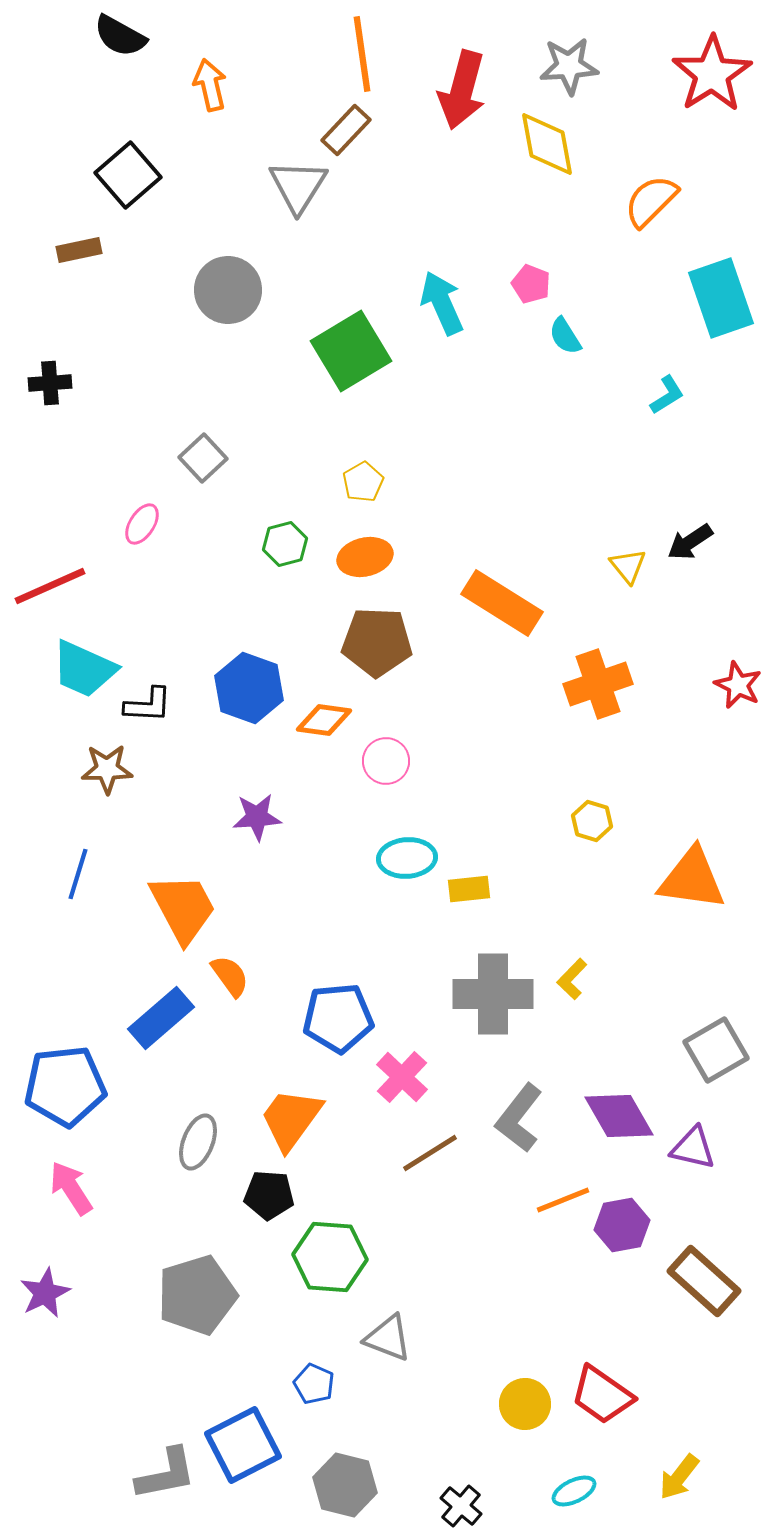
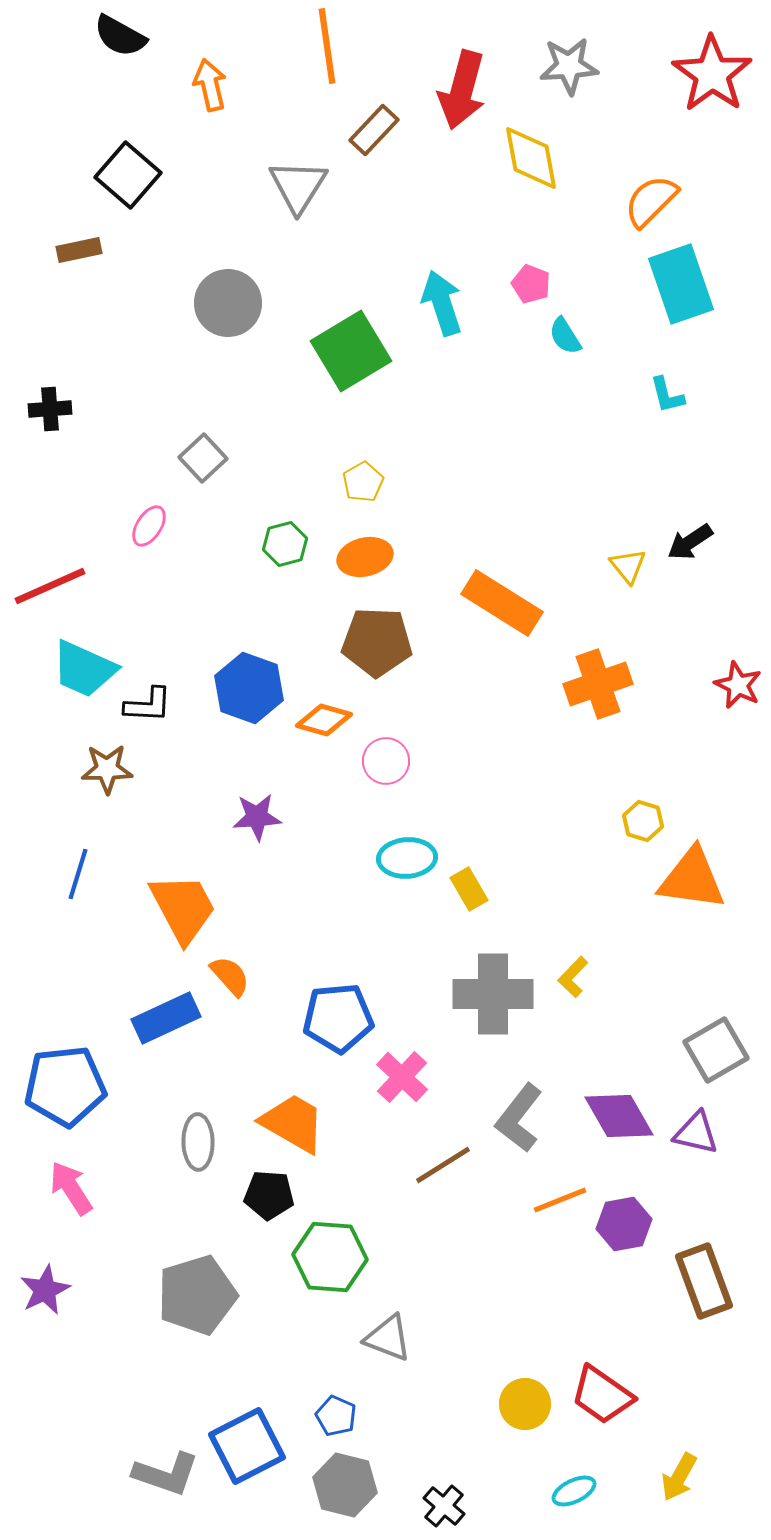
orange line at (362, 54): moved 35 px left, 8 px up
red star at (712, 74): rotated 4 degrees counterclockwise
brown rectangle at (346, 130): moved 28 px right
yellow diamond at (547, 144): moved 16 px left, 14 px down
black square at (128, 175): rotated 8 degrees counterclockwise
gray circle at (228, 290): moved 13 px down
cyan rectangle at (721, 298): moved 40 px left, 14 px up
cyan arrow at (442, 303): rotated 6 degrees clockwise
black cross at (50, 383): moved 26 px down
cyan L-shape at (667, 395): rotated 108 degrees clockwise
pink ellipse at (142, 524): moved 7 px right, 2 px down
orange diamond at (324, 720): rotated 8 degrees clockwise
yellow hexagon at (592, 821): moved 51 px right
yellow rectangle at (469, 889): rotated 66 degrees clockwise
orange semicircle at (230, 976): rotated 6 degrees counterclockwise
yellow L-shape at (572, 979): moved 1 px right, 2 px up
blue rectangle at (161, 1018): moved 5 px right; rotated 16 degrees clockwise
orange trapezoid at (291, 1119): moved 2 px right, 4 px down; rotated 84 degrees clockwise
gray ellipse at (198, 1142): rotated 22 degrees counterclockwise
purple triangle at (693, 1148): moved 3 px right, 15 px up
brown line at (430, 1153): moved 13 px right, 12 px down
orange line at (563, 1200): moved 3 px left
purple hexagon at (622, 1225): moved 2 px right, 1 px up
brown rectangle at (704, 1281): rotated 28 degrees clockwise
purple star at (45, 1293): moved 3 px up
blue pentagon at (314, 1384): moved 22 px right, 32 px down
blue square at (243, 1445): moved 4 px right, 1 px down
gray L-shape at (166, 1474): rotated 30 degrees clockwise
yellow arrow at (679, 1477): rotated 9 degrees counterclockwise
black cross at (461, 1506): moved 17 px left
